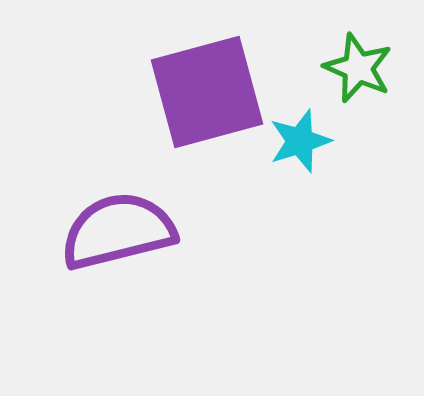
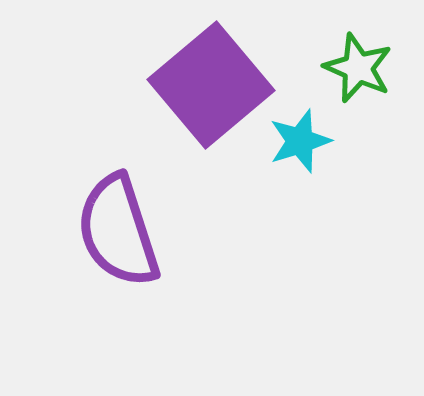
purple square: moved 4 px right, 7 px up; rotated 25 degrees counterclockwise
purple semicircle: rotated 94 degrees counterclockwise
